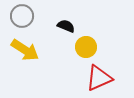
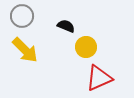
yellow arrow: rotated 12 degrees clockwise
